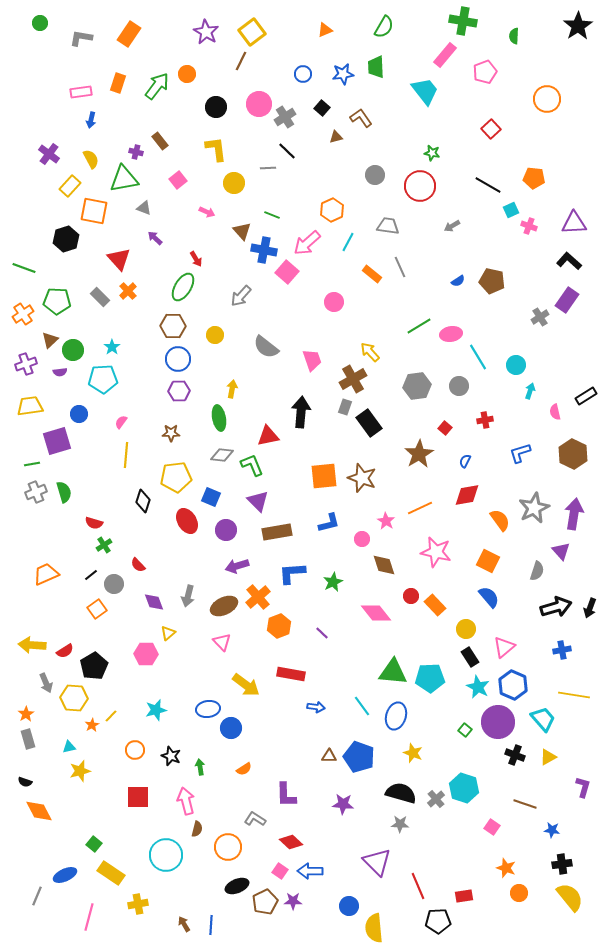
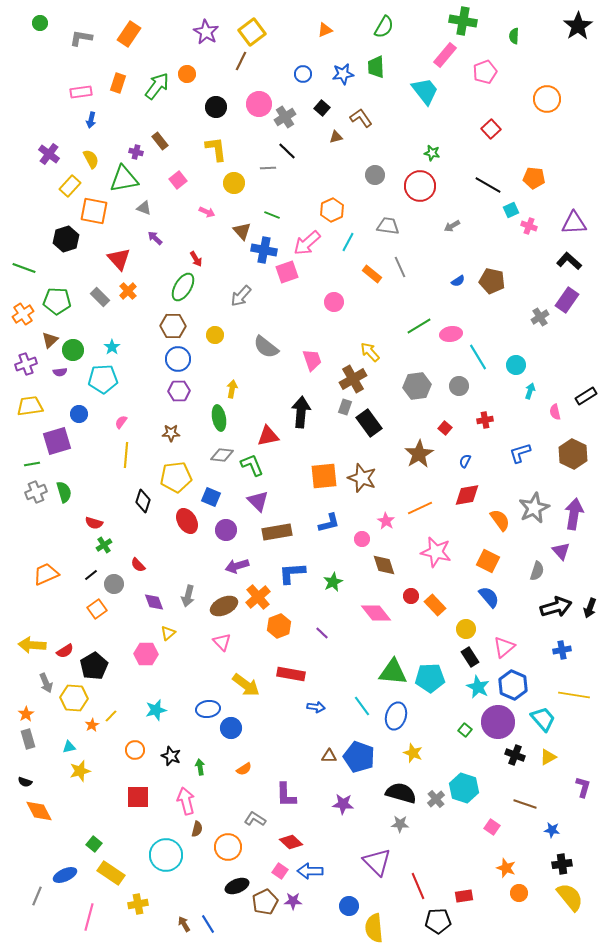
pink square at (287, 272): rotated 30 degrees clockwise
blue line at (211, 925): moved 3 px left, 1 px up; rotated 36 degrees counterclockwise
